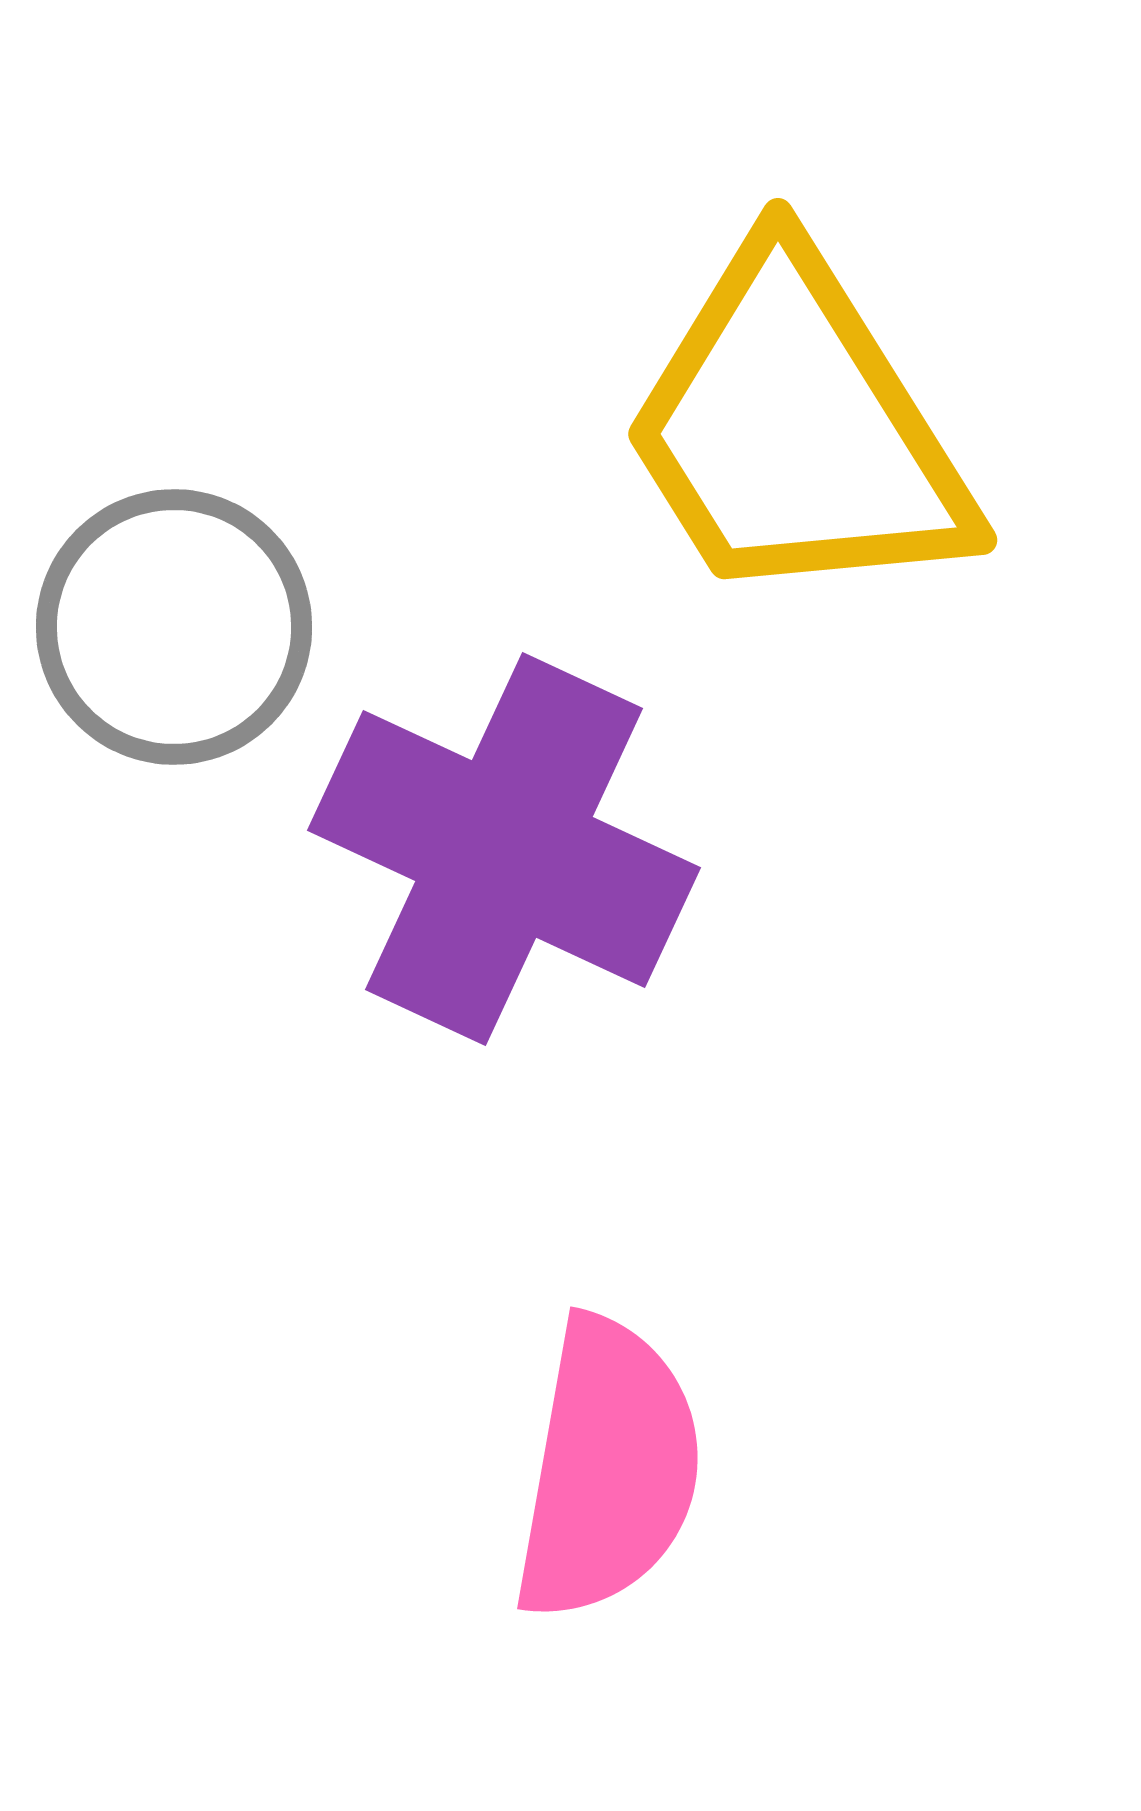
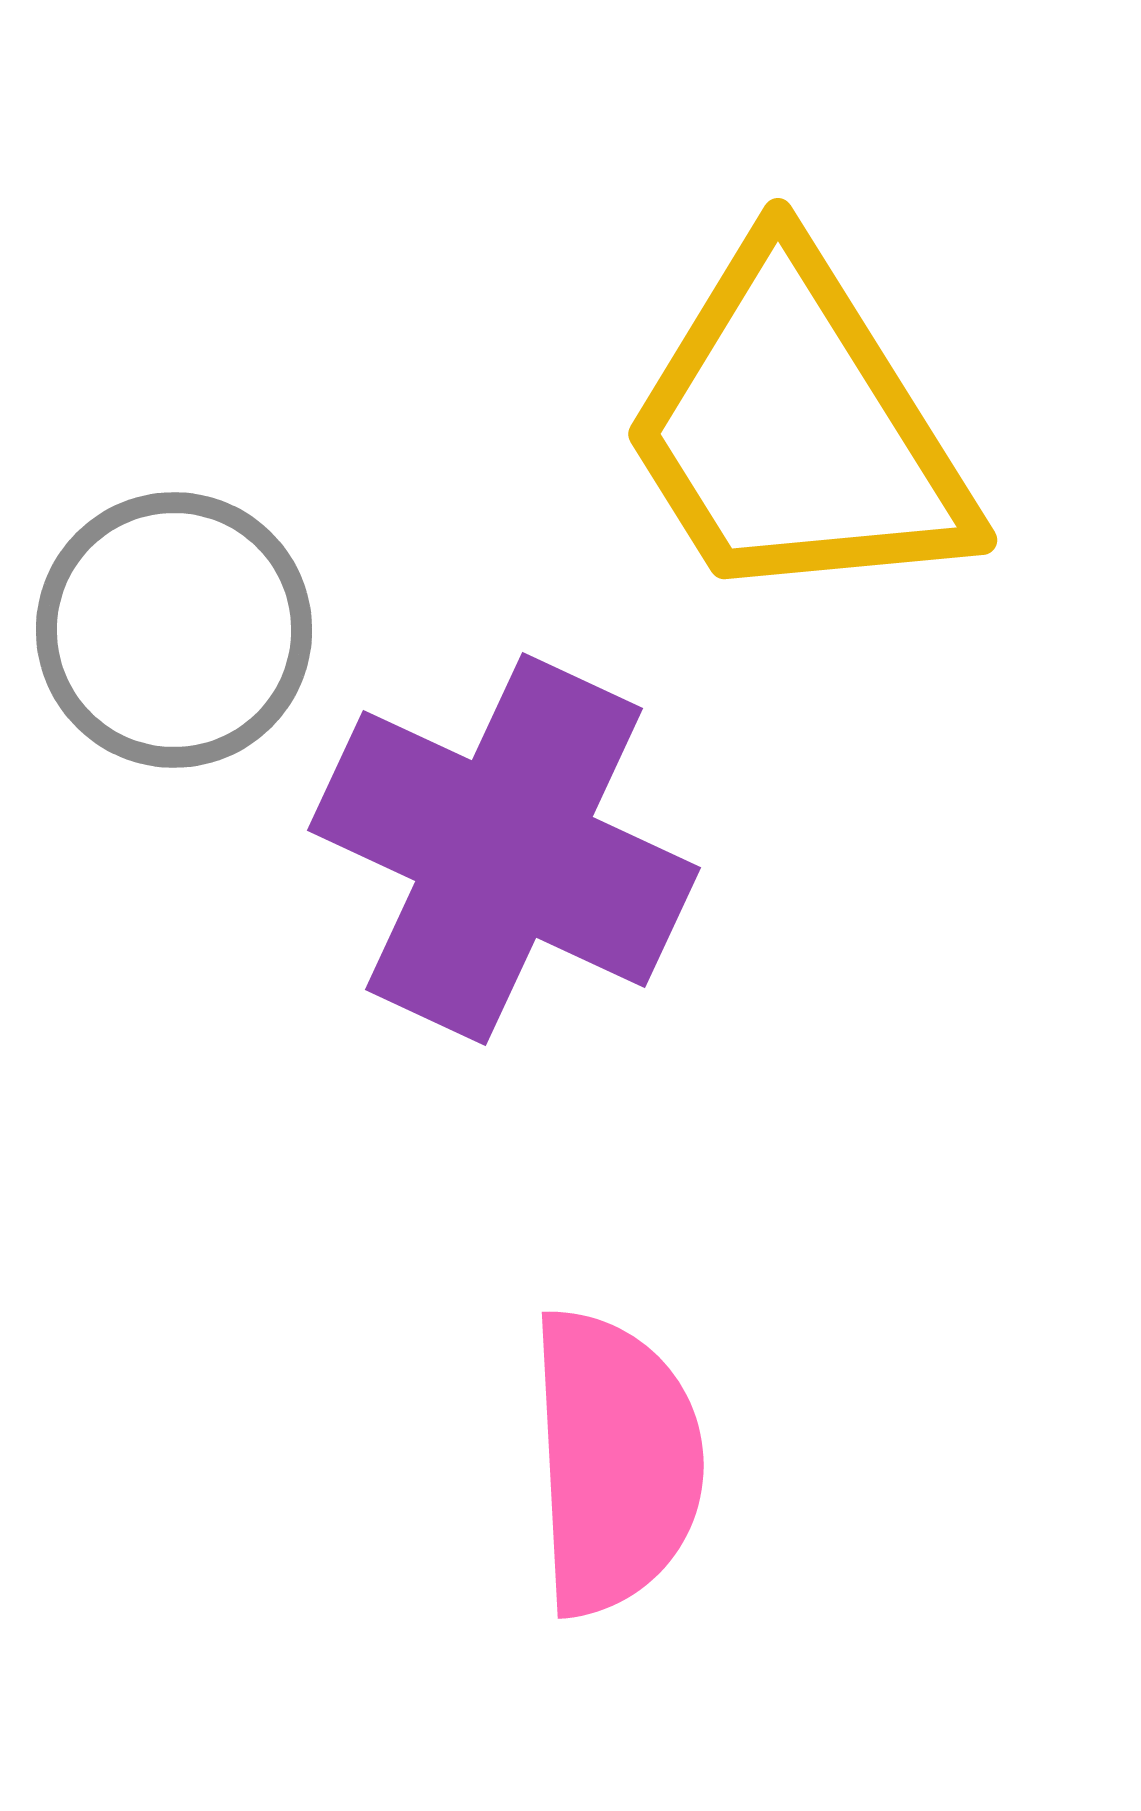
gray circle: moved 3 px down
pink semicircle: moved 7 px right, 7 px up; rotated 13 degrees counterclockwise
